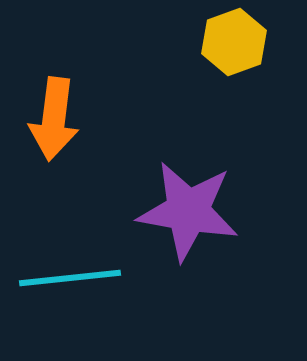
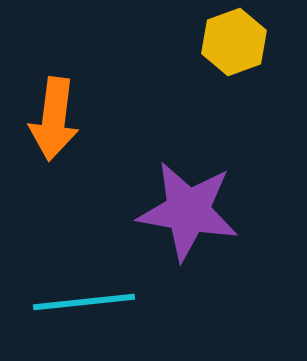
cyan line: moved 14 px right, 24 px down
